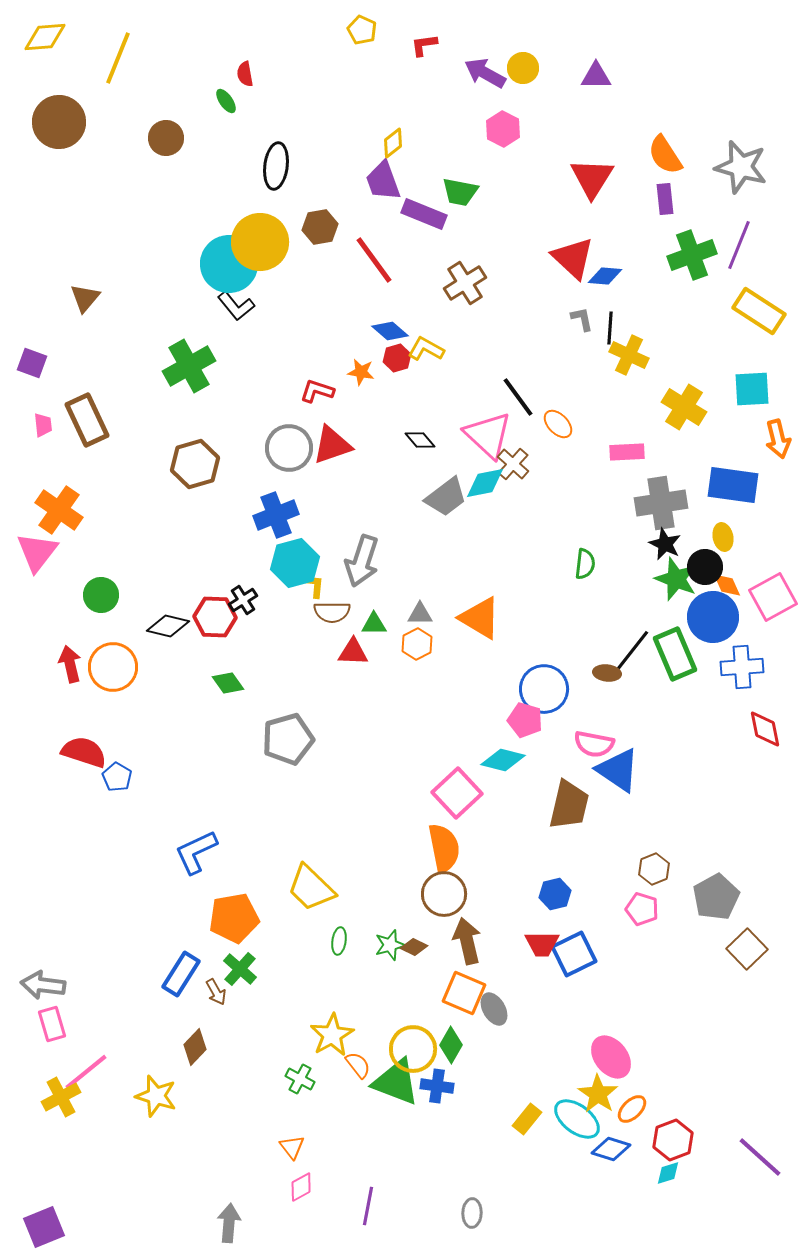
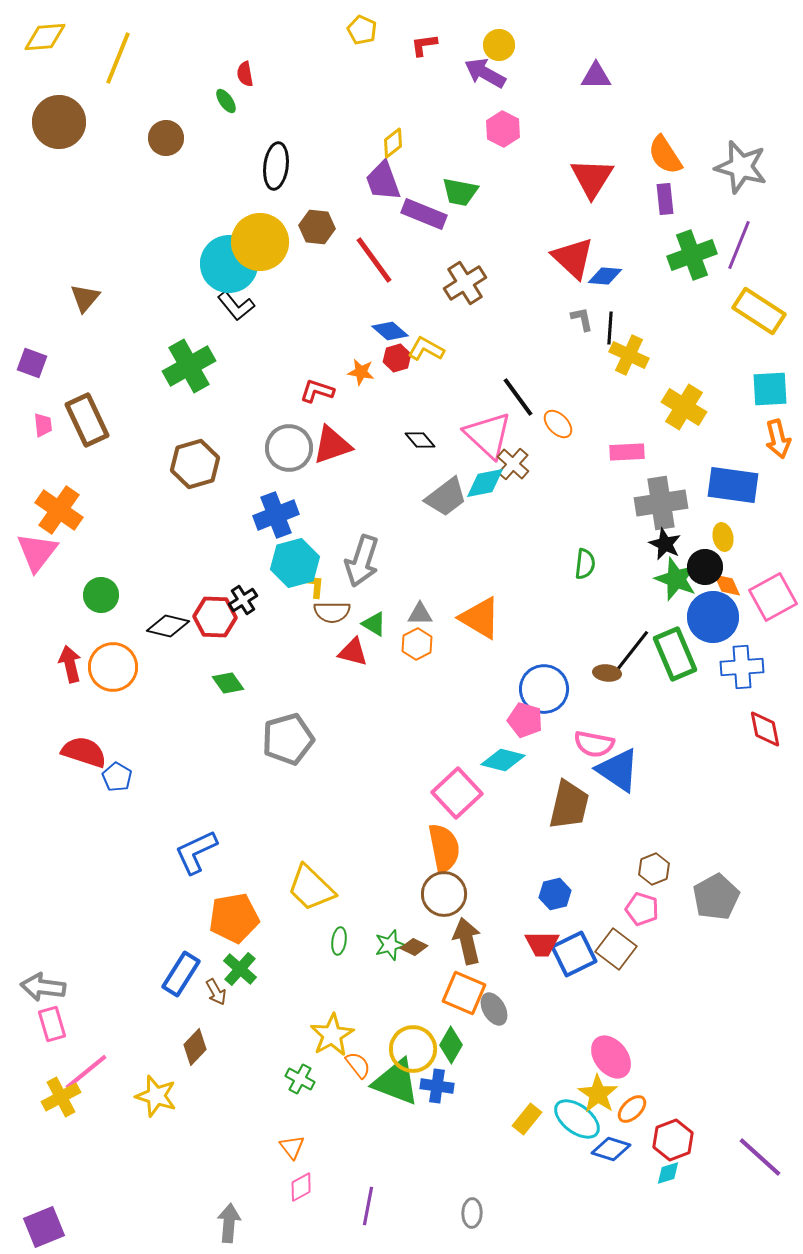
yellow circle at (523, 68): moved 24 px left, 23 px up
brown hexagon at (320, 227): moved 3 px left; rotated 16 degrees clockwise
cyan square at (752, 389): moved 18 px right
green triangle at (374, 624): rotated 32 degrees clockwise
red triangle at (353, 652): rotated 12 degrees clockwise
brown square at (747, 949): moved 131 px left; rotated 9 degrees counterclockwise
gray arrow at (43, 985): moved 2 px down
